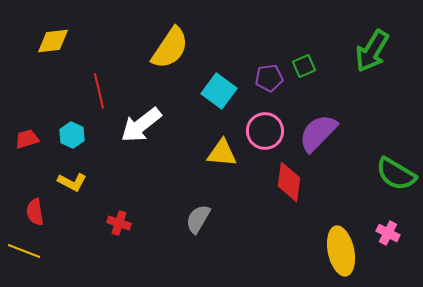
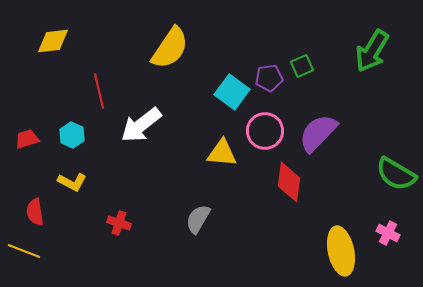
green square: moved 2 px left
cyan square: moved 13 px right, 1 px down
